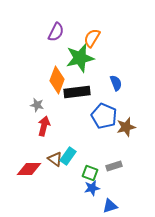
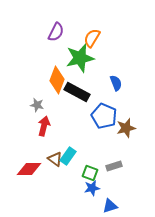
black rectangle: rotated 35 degrees clockwise
brown star: moved 1 px down
